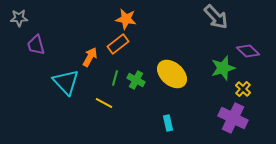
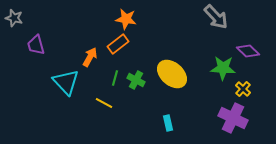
gray star: moved 5 px left; rotated 18 degrees clockwise
green star: rotated 20 degrees clockwise
